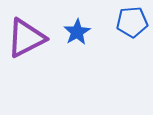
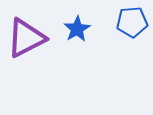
blue star: moved 3 px up
